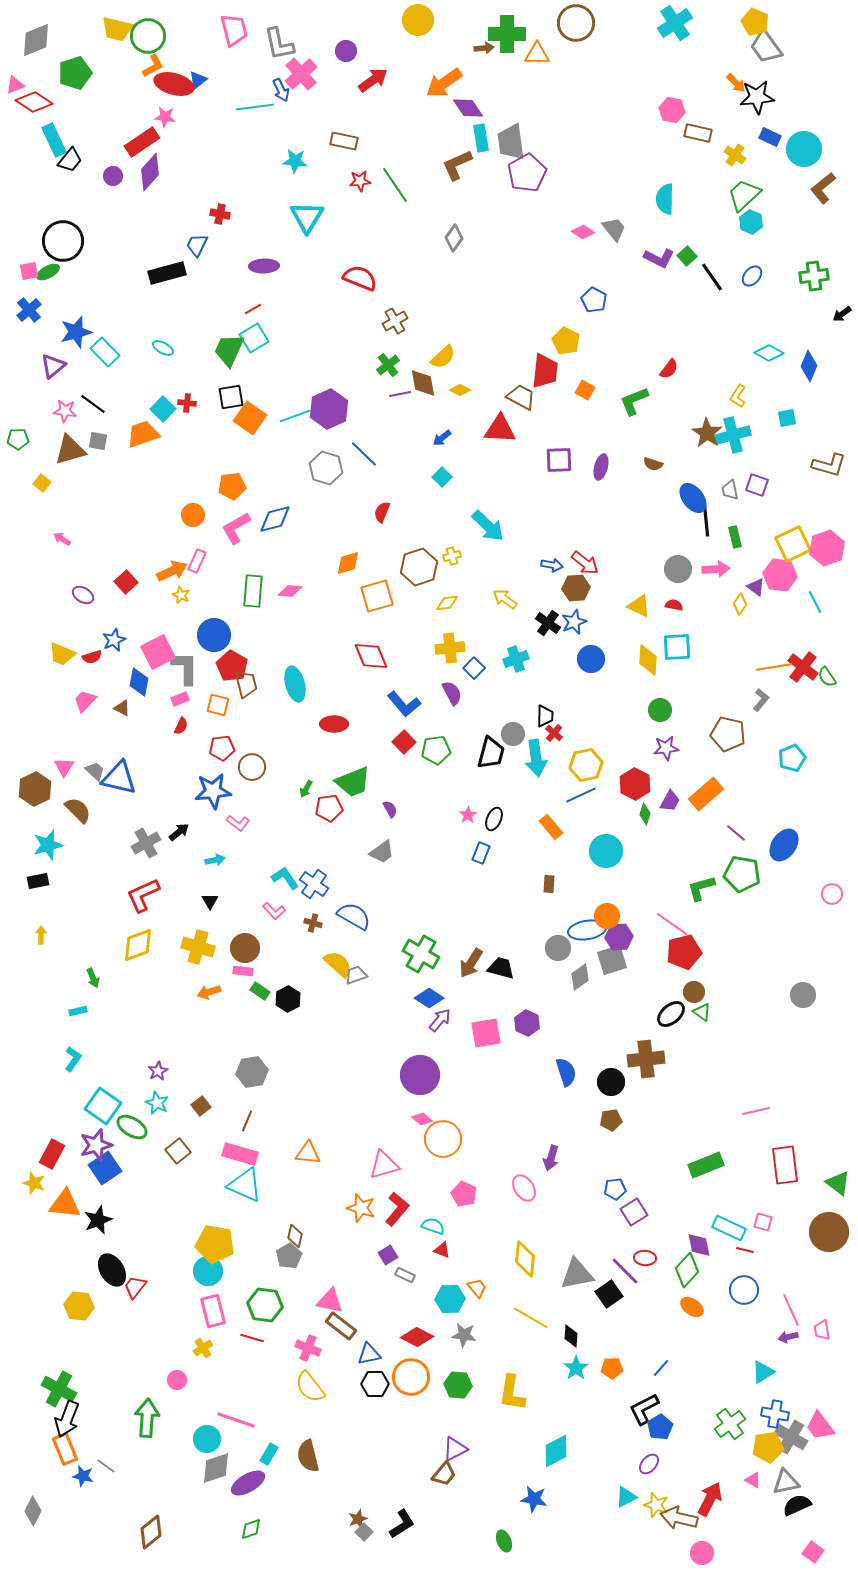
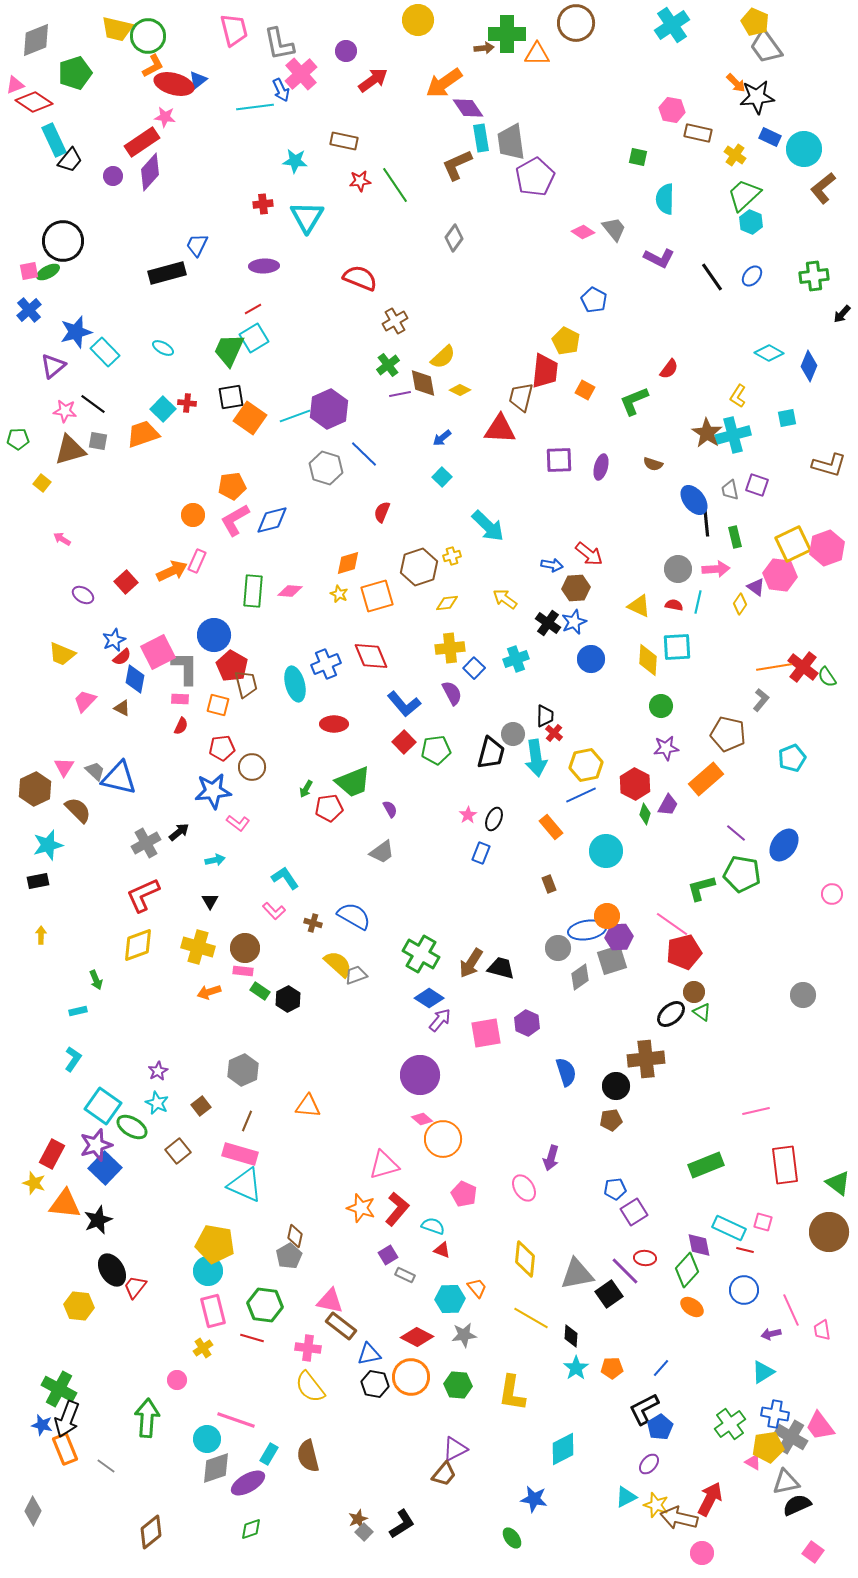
cyan cross at (675, 23): moved 3 px left, 2 px down
purple pentagon at (527, 173): moved 8 px right, 4 px down
red cross at (220, 214): moved 43 px right, 10 px up; rotated 18 degrees counterclockwise
green square at (687, 256): moved 49 px left, 99 px up; rotated 36 degrees counterclockwise
black arrow at (842, 314): rotated 12 degrees counterclockwise
brown trapezoid at (521, 397): rotated 104 degrees counterclockwise
blue ellipse at (693, 498): moved 1 px right, 2 px down
blue diamond at (275, 519): moved 3 px left, 1 px down
pink L-shape at (236, 528): moved 1 px left, 8 px up
red arrow at (585, 563): moved 4 px right, 9 px up
yellow star at (181, 595): moved 158 px right, 1 px up
cyan line at (815, 602): moved 117 px left; rotated 40 degrees clockwise
red semicircle at (92, 657): moved 30 px right; rotated 24 degrees counterclockwise
blue diamond at (139, 682): moved 4 px left, 3 px up
pink rectangle at (180, 699): rotated 24 degrees clockwise
green circle at (660, 710): moved 1 px right, 4 px up
orange rectangle at (706, 794): moved 15 px up
purple trapezoid at (670, 801): moved 2 px left, 4 px down
blue cross at (314, 884): moved 12 px right, 220 px up; rotated 32 degrees clockwise
brown rectangle at (549, 884): rotated 24 degrees counterclockwise
green arrow at (93, 978): moved 3 px right, 2 px down
gray hexagon at (252, 1072): moved 9 px left, 2 px up; rotated 16 degrees counterclockwise
black circle at (611, 1082): moved 5 px right, 4 px down
orange triangle at (308, 1153): moved 47 px up
blue square at (105, 1168): rotated 12 degrees counterclockwise
gray star at (464, 1335): rotated 15 degrees counterclockwise
purple arrow at (788, 1337): moved 17 px left, 3 px up
pink cross at (308, 1348): rotated 15 degrees counterclockwise
black hexagon at (375, 1384): rotated 12 degrees clockwise
cyan diamond at (556, 1451): moved 7 px right, 2 px up
blue star at (83, 1476): moved 41 px left, 51 px up
pink triangle at (753, 1480): moved 18 px up
green ellipse at (504, 1541): moved 8 px right, 3 px up; rotated 15 degrees counterclockwise
